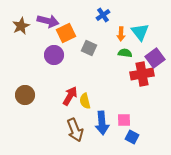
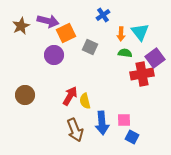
gray square: moved 1 px right, 1 px up
